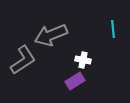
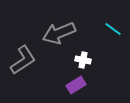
cyan line: rotated 48 degrees counterclockwise
gray arrow: moved 8 px right, 2 px up
purple rectangle: moved 1 px right, 4 px down
